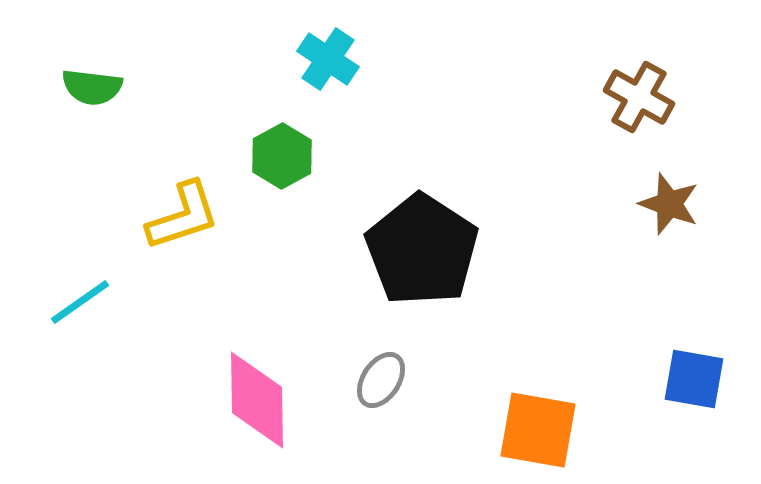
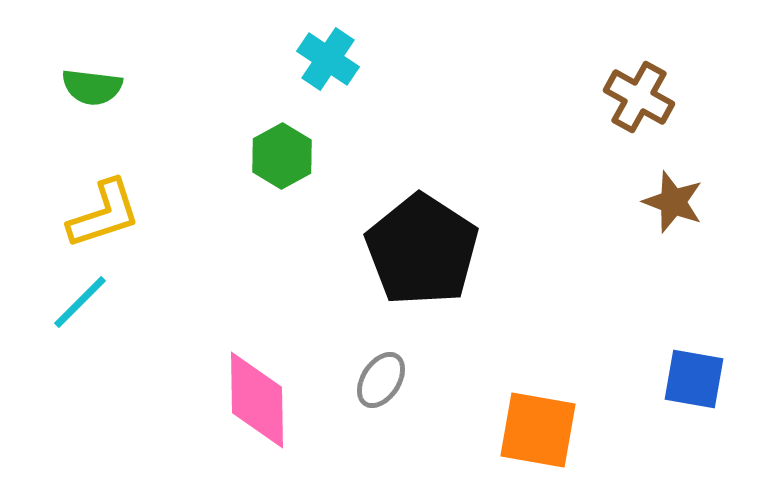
brown star: moved 4 px right, 2 px up
yellow L-shape: moved 79 px left, 2 px up
cyan line: rotated 10 degrees counterclockwise
